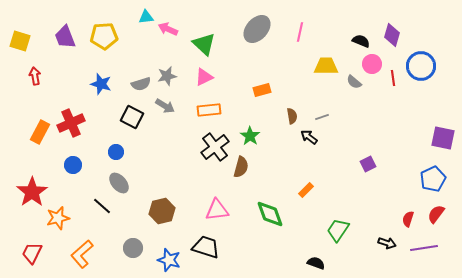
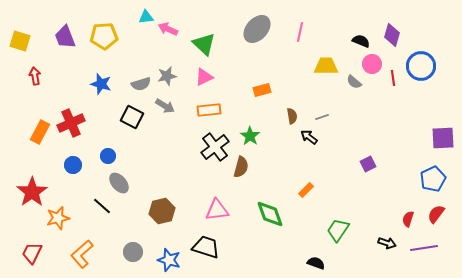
purple square at (443, 138): rotated 15 degrees counterclockwise
blue circle at (116, 152): moved 8 px left, 4 px down
gray circle at (133, 248): moved 4 px down
